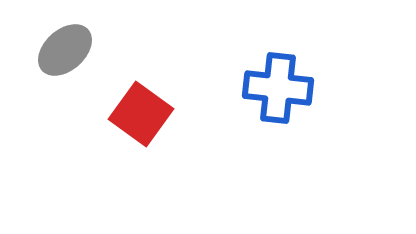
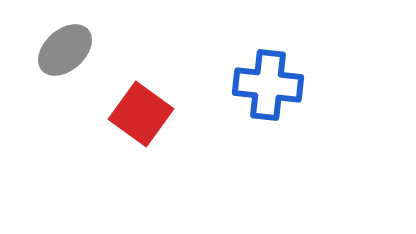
blue cross: moved 10 px left, 3 px up
